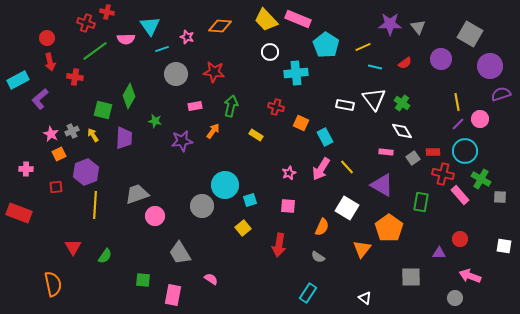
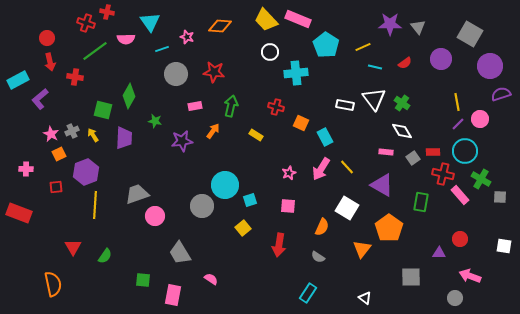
cyan triangle at (150, 26): moved 4 px up
